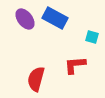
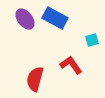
cyan square: moved 3 px down; rotated 32 degrees counterclockwise
red L-shape: moved 4 px left; rotated 60 degrees clockwise
red semicircle: moved 1 px left
